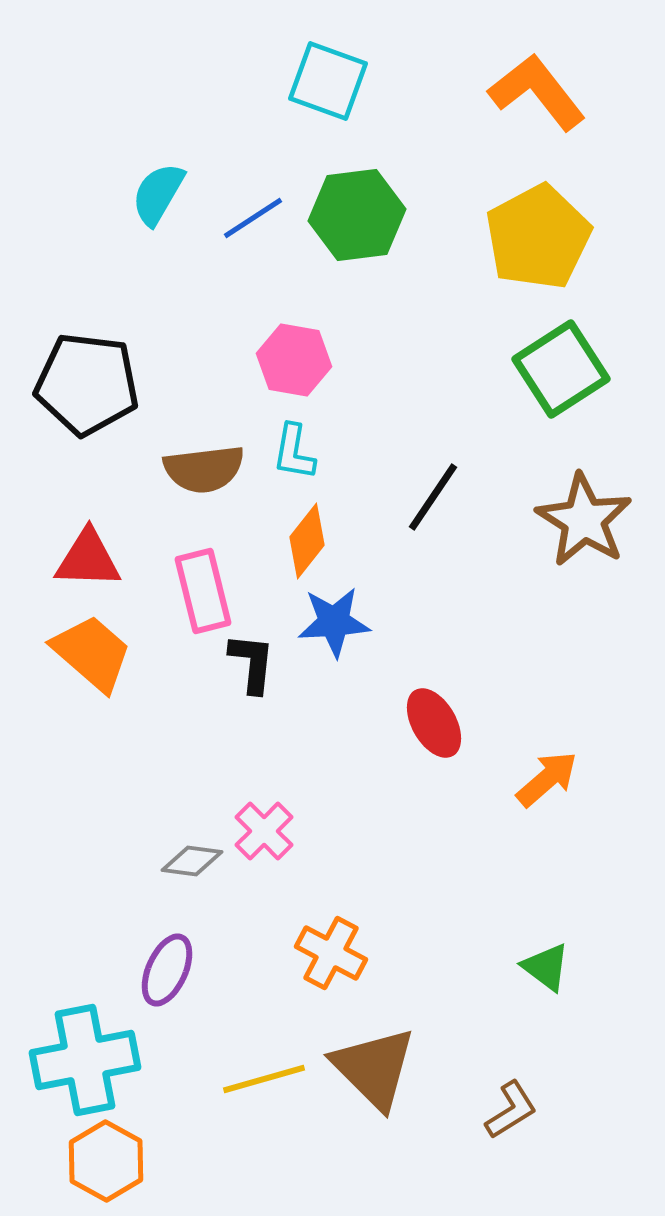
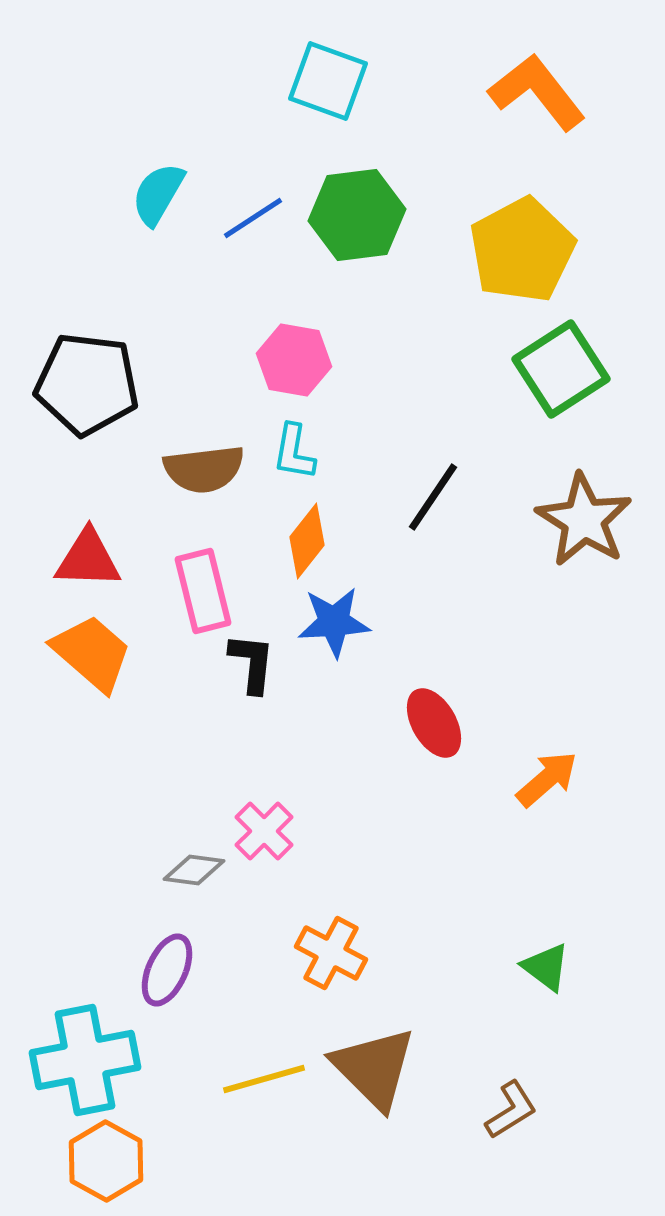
yellow pentagon: moved 16 px left, 13 px down
gray diamond: moved 2 px right, 9 px down
